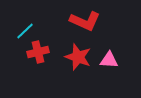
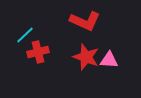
cyan line: moved 4 px down
red star: moved 8 px right
